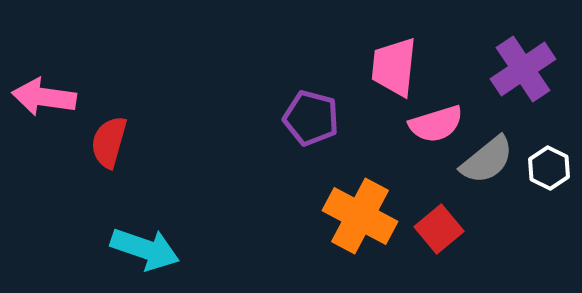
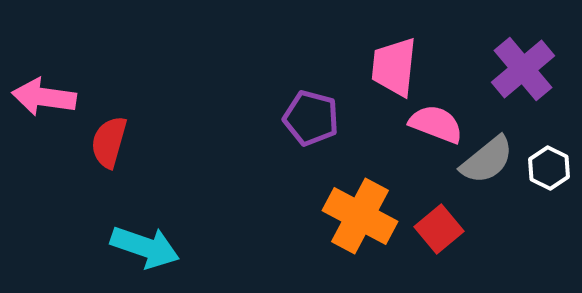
purple cross: rotated 6 degrees counterclockwise
pink semicircle: rotated 142 degrees counterclockwise
cyan arrow: moved 2 px up
